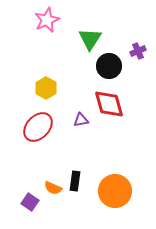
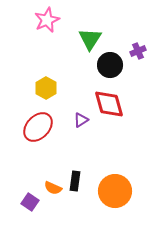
black circle: moved 1 px right, 1 px up
purple triangle: rotated 21 degrees counterclockwise
